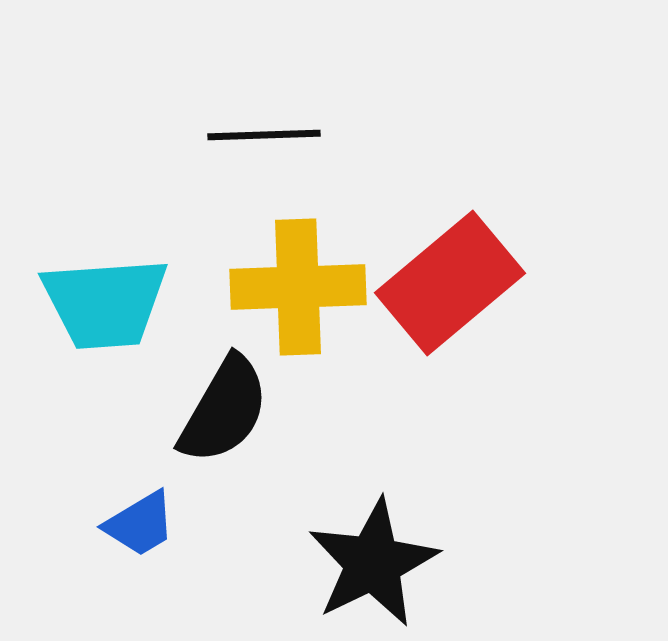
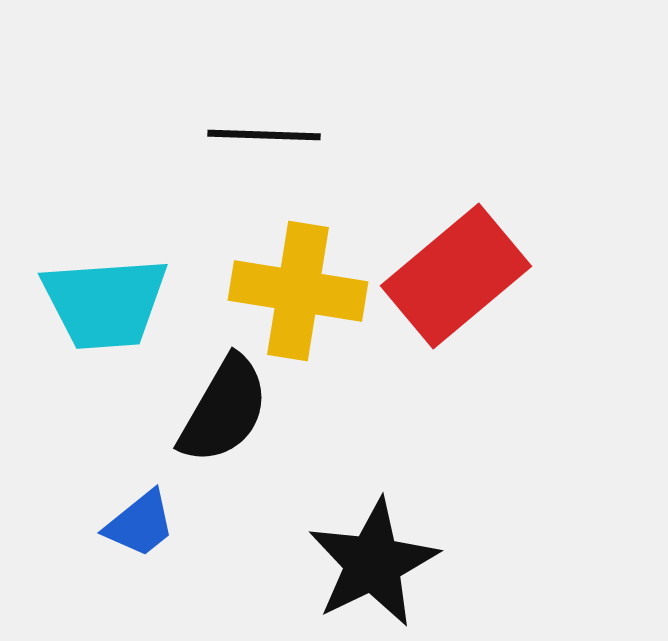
black line: rotated 4 degrees clockwise
red rectangle: moved 6 px right, 7 px up
yellow cross: moved 4 px down; rotated 11 degrees clockwise
blue trapezoid: rotated 8 degrees counterclockwise
